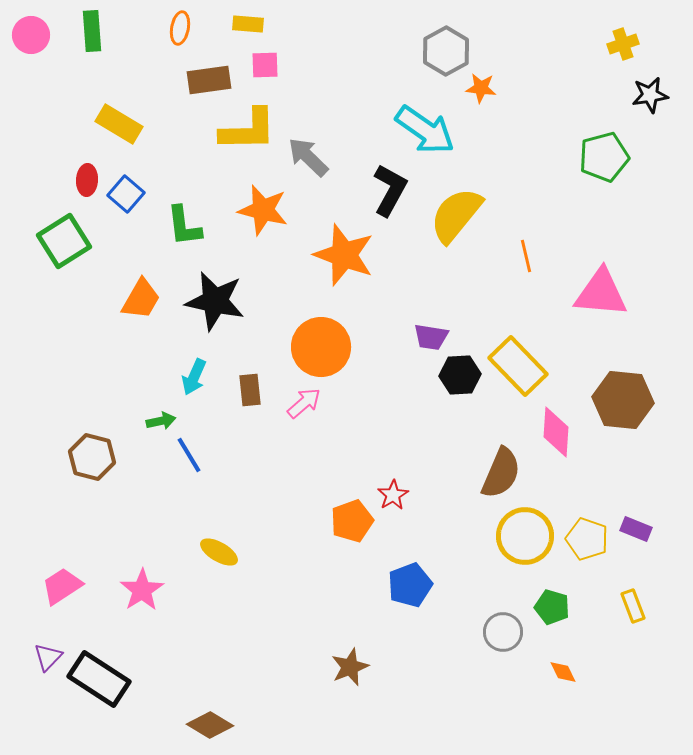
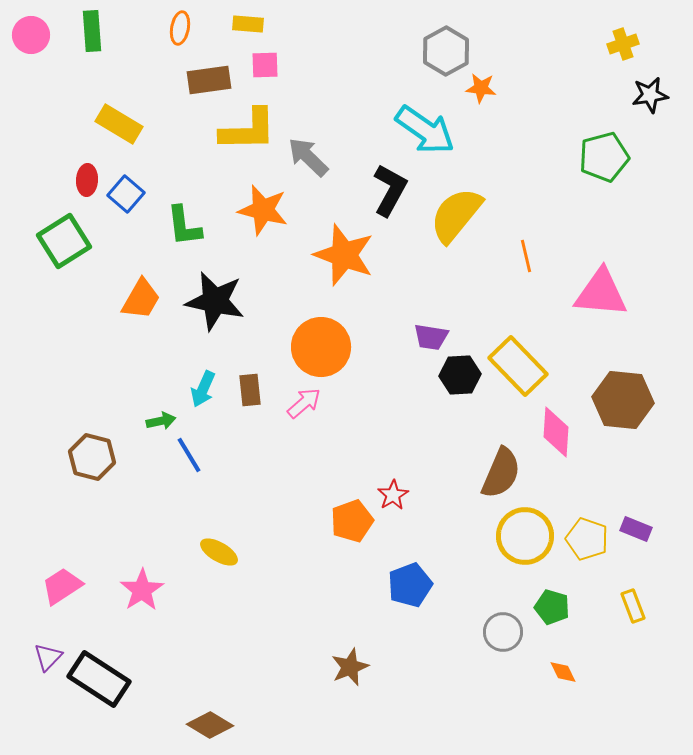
cyan arrow at (194, 377): moved 9 px right, 12 px down
